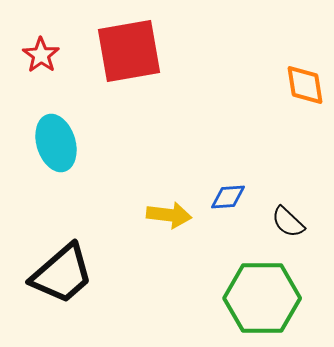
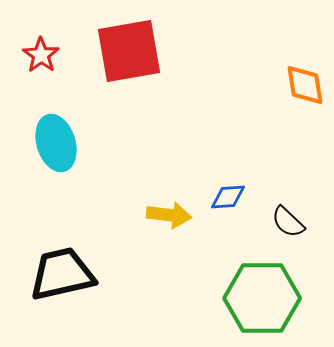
black trapezoid: rotated 152 degrees counterclockwise
